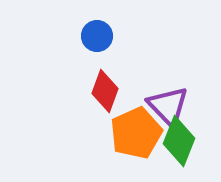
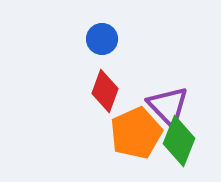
blue circle: moved 5 px right, 3 px down
